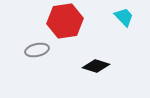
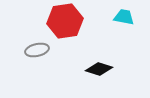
cyan trapezoid: rotated 35 degrees counterclockwise
black diamond: moved 3 px right, 3 px down
